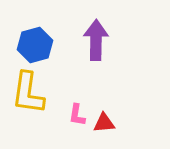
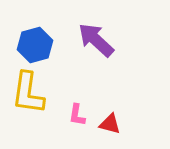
purple arrow: rotated 48 degrees counterclockwise
red triangle: moved 6 px right, 1 px down; rotated 20 degrees clockwise
